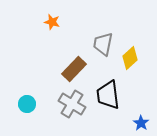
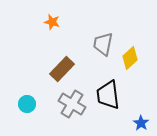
brown rectangle: moved 12 px left
